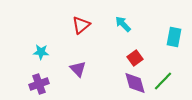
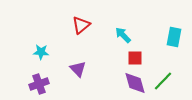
cyan arrow: moved 11 px down
red square: rotated 35 degrees clockwise
